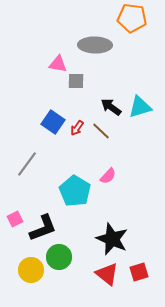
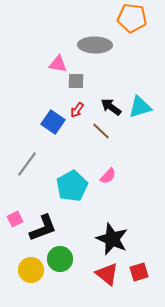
red arrow: moved 18 px up
cyan pentagon: moved 3 px left, 5 px up; rotated 12 degrees clockwise
green circle: moved 1 px right, 2 px down
